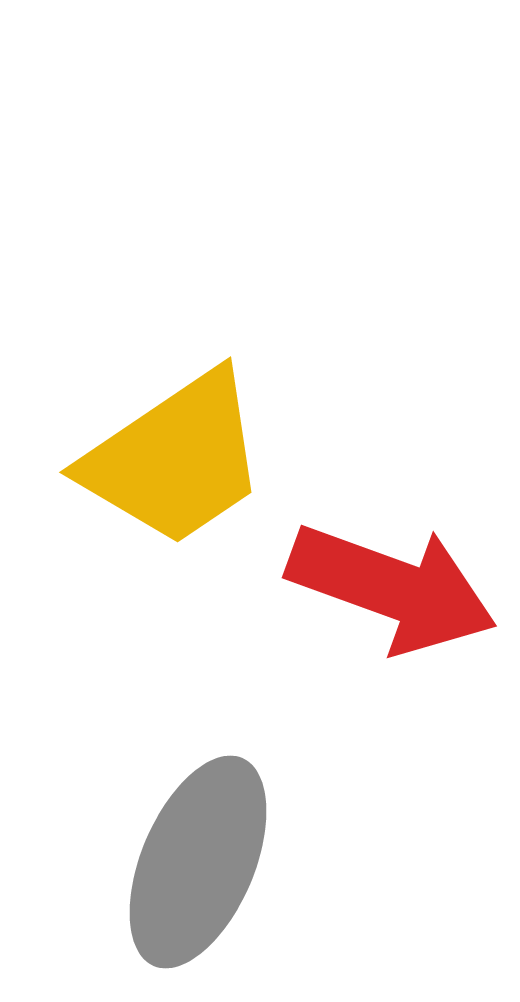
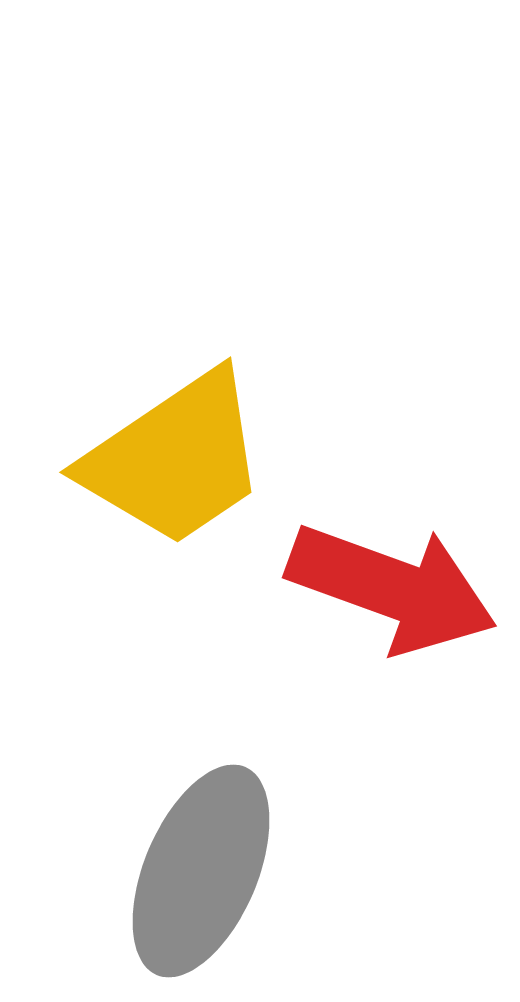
gray ellipse: moved 3 px right, 9 px down
